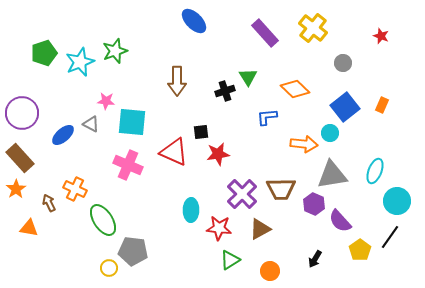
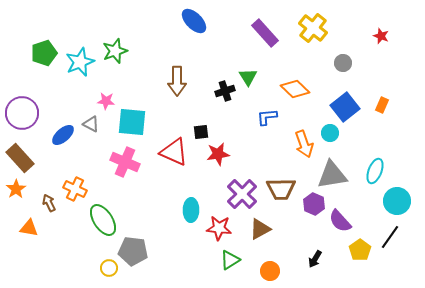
orange arrow at (304, 144): rotated 64 degrees clockwise
pink cross at (128, 165): moved 3 px left, 3 px up
